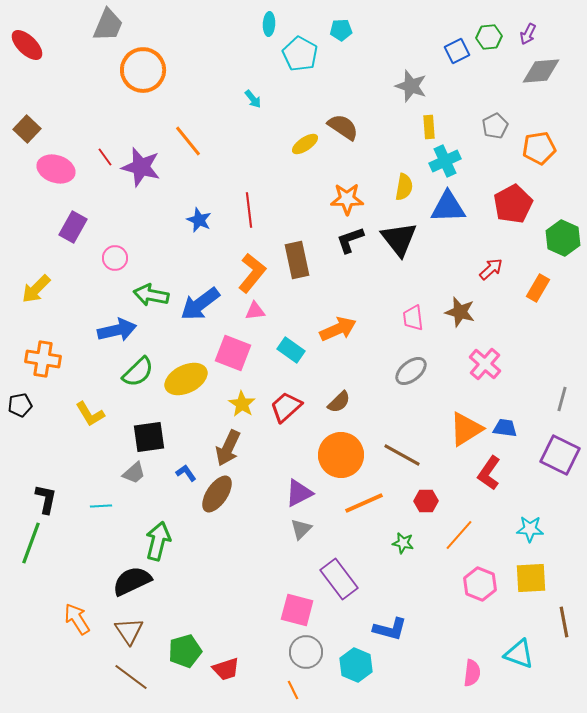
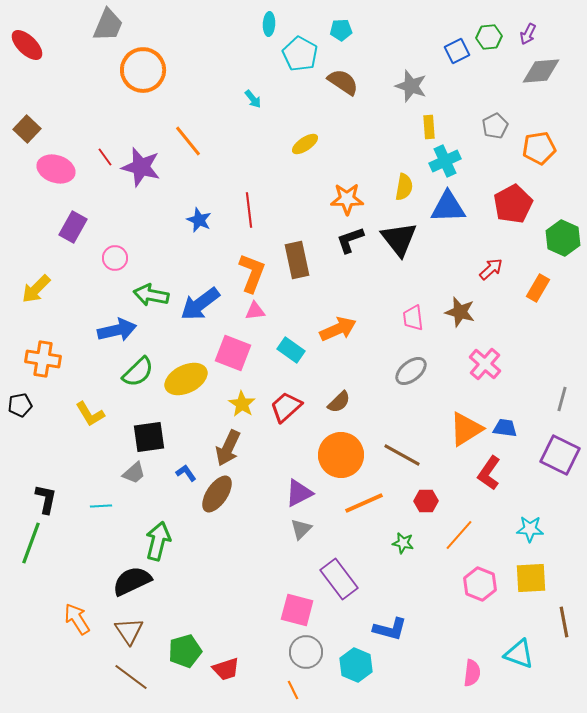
brown semicircle at (343, 127): moved 45 px up
orange L-shape at (252, 273): rotated 18 degrees counterclockwise
